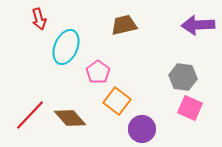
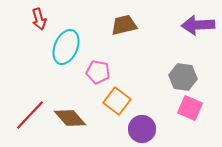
pink pentagon: rotated 25 degrees counterclockwise
